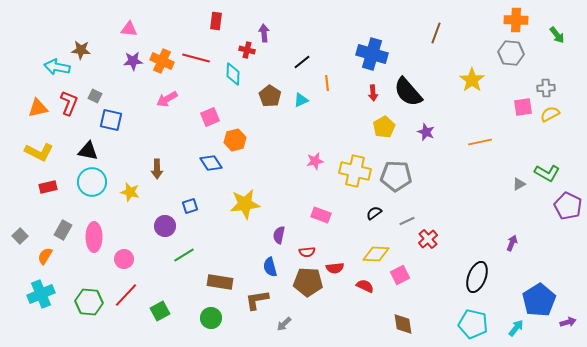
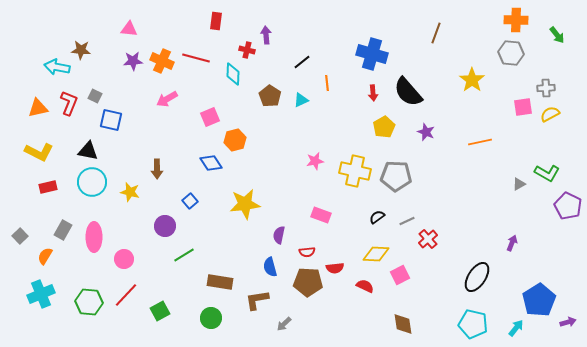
purple arrow at (264, 33): moved 2 px right, 2 px down
blue square at (190, 206): moved 5 px up; rotated 21 degrees counterclockwise
black semicircle at (374, 213): moved 3 px right, 4 px down
black ellipse at (477, 277): rotated 12 degrees clockwise
